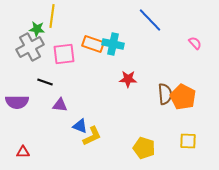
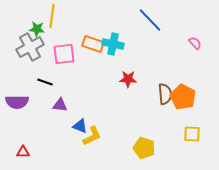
yellow square: moved 4 px right, 7 px up
